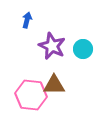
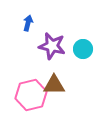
blue arrow: moved 1 px right, 3 px down
purple star: rotated 12 degrees counterclockwise
pink hexagon: rotated 20 degrees counterclockwise
